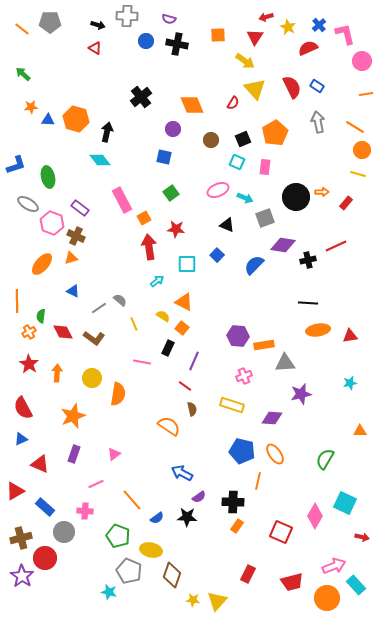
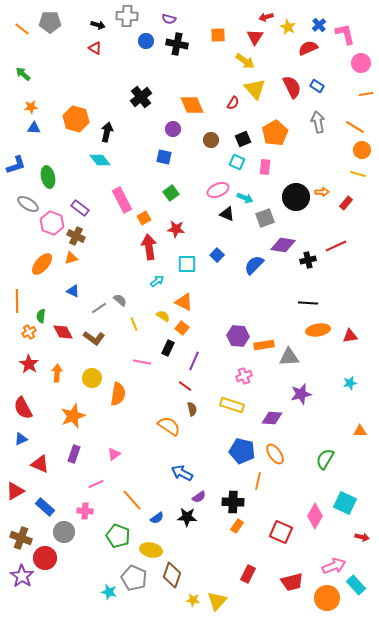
pink circle at (362, 61): moved 1 px left, 2 px down
blue triangle at (48, 120): moved 14 px left, 8 px down
black triangle at (227, 225): moved 11 px up
gray triangle at (285, 363): moved 4 px right, 6 px up
brown cross at (21, 538): rotated 35 degrees clockwise
gray pentagon at (129, 571): moved 5 px right, 7 px down
